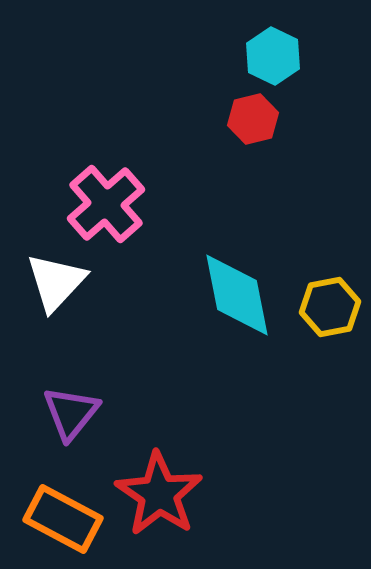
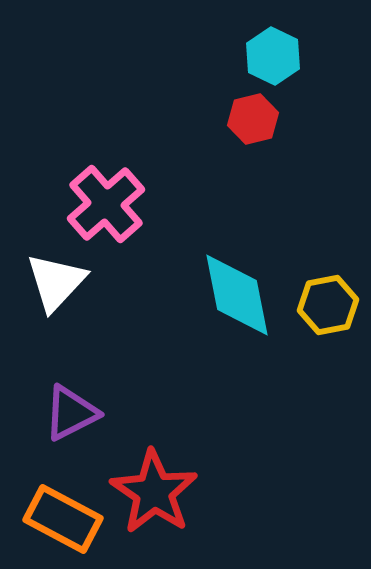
yellow hexagon: moved 2 px left, 2 px up
purple triangle: rotated 24 degrees clockwise
red star: moved 5 px left, 2 px up
